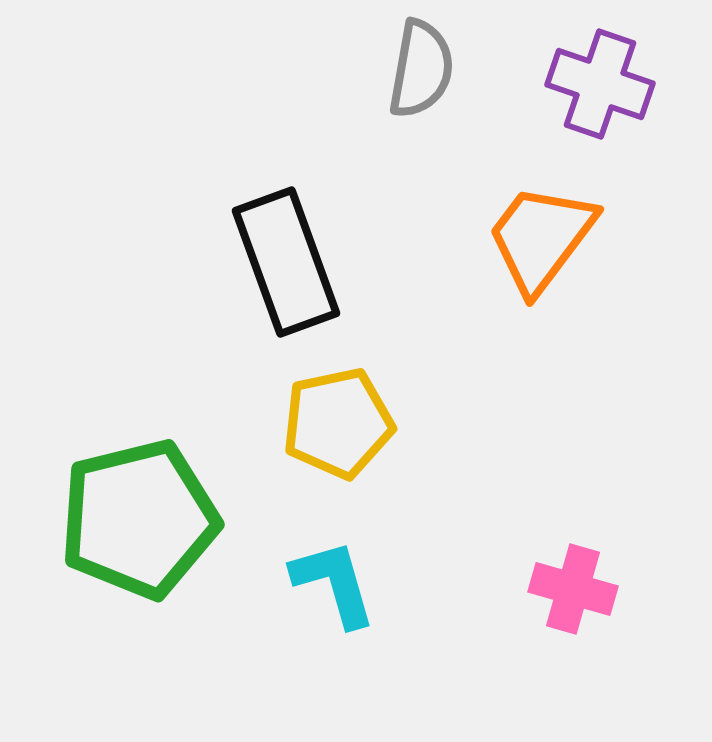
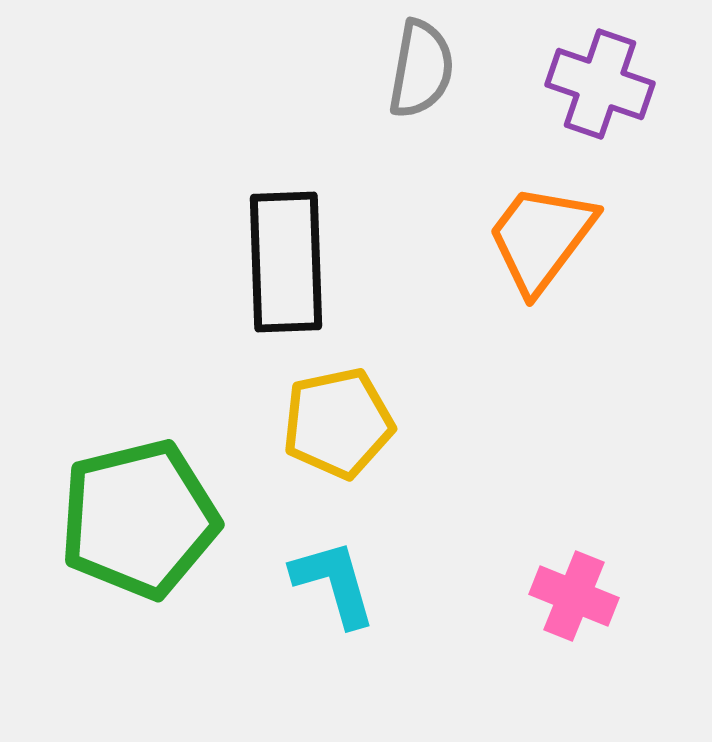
black rectangle: rotated 18 degrees clockwise
pink cross: moved 1 px right, 7 px down; rotated 6 degrees clockwise
